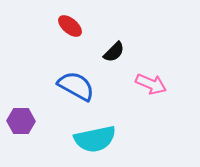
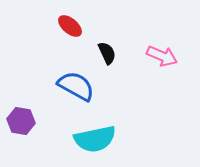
black semicircle: moved 7 px left, 1 px down; rotated 70 degrees counterclockwise
pink arrow: moved 11 px right, 28 px up
purple hexagon: rotated 8 degrees clockwise
